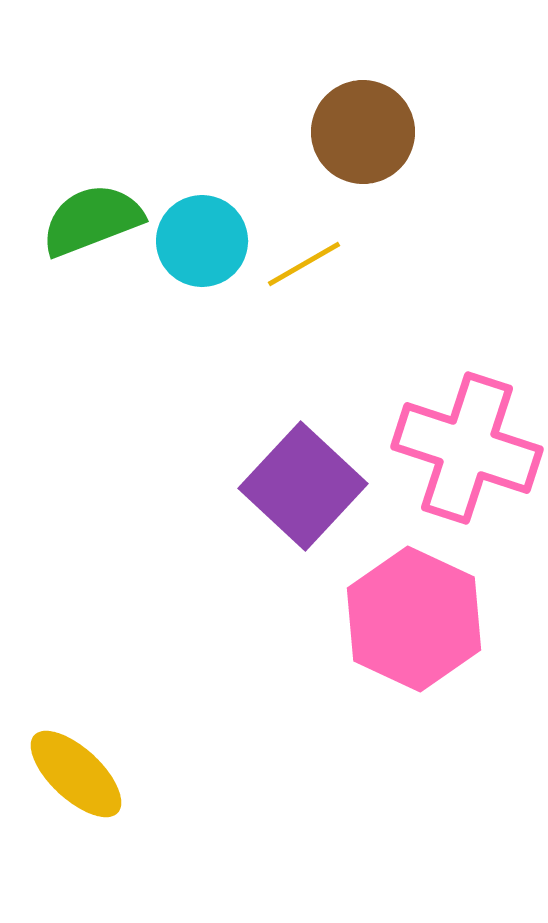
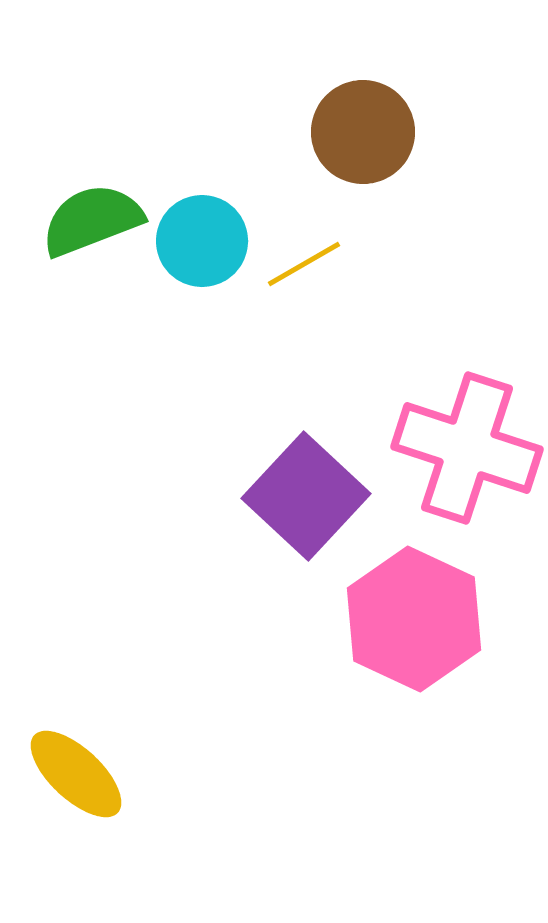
purple square: moved 3 px right, 10 px down
